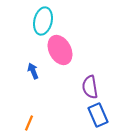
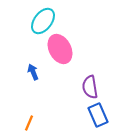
cyan ellipse: rotated 24 degrees clockwise
pink ellipse: moved 1 px up
blue arrow: moved 1 px down
